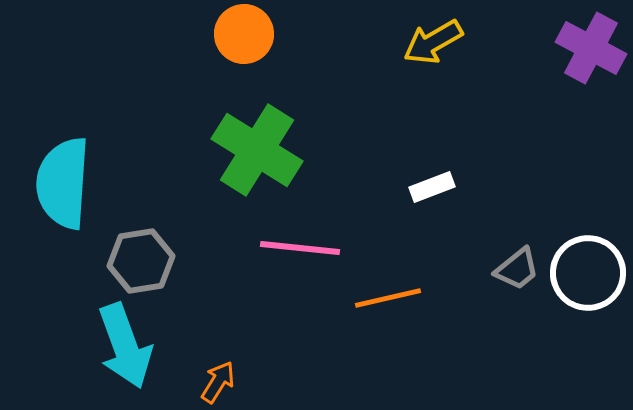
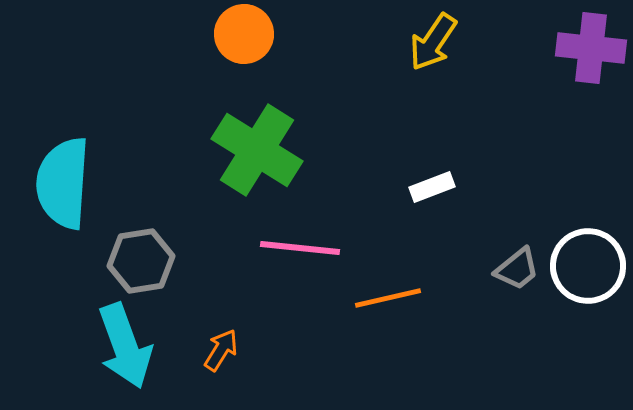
yellow arrow: rotated 26 degrees counterclockwise
purple cross: rotated 22 degrees counterclockwise
white circle: moved 7 px up
orange arrow: moved 3 px right, 32 px up
